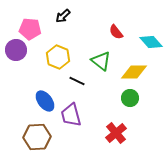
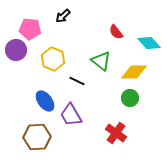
cyan diamond: moved 2 px left, 1 px down
yellow hexagon: moved 5 px left, 2 px down
purple trapezoid: rotated 15 degrees counterclockwise
red cross: rotated 15 degrees counterclockwise
